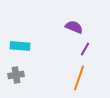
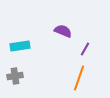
purple semicircle: moved 11 px left, 4 px down
cyan rectangle: rotated 12 degrees counterclockwise
gray cross: moved 1 px left, 1 px down
